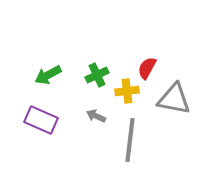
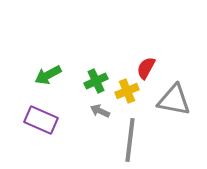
red semicircle: moved 1 px left
green cross: moved 1 px left, 6 px down
yellow cross: rotated 15 degrees counterclockwise
gray triangle: moved 1 px down
gray arrow: moved 4 px right, 5 px up
